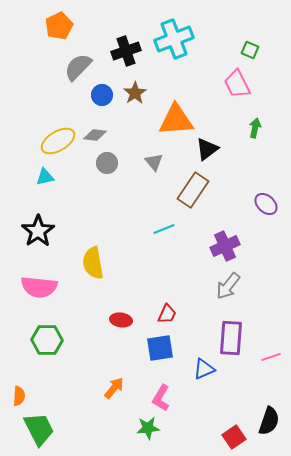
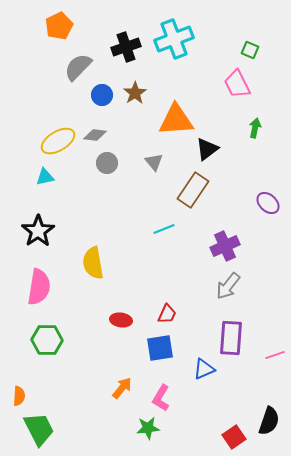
black cross: moved 4 px up
purple ellipse: moved 2 px right, 1 px up
pink semicircle: rotated 87 degrees counterclockwise
pink line: moved 4 px right, 2 px up
orange arrow: moved 8 px right
